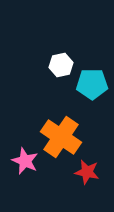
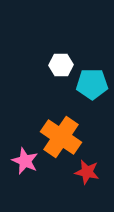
white hexagon: rotated 10 degrees clockwise
